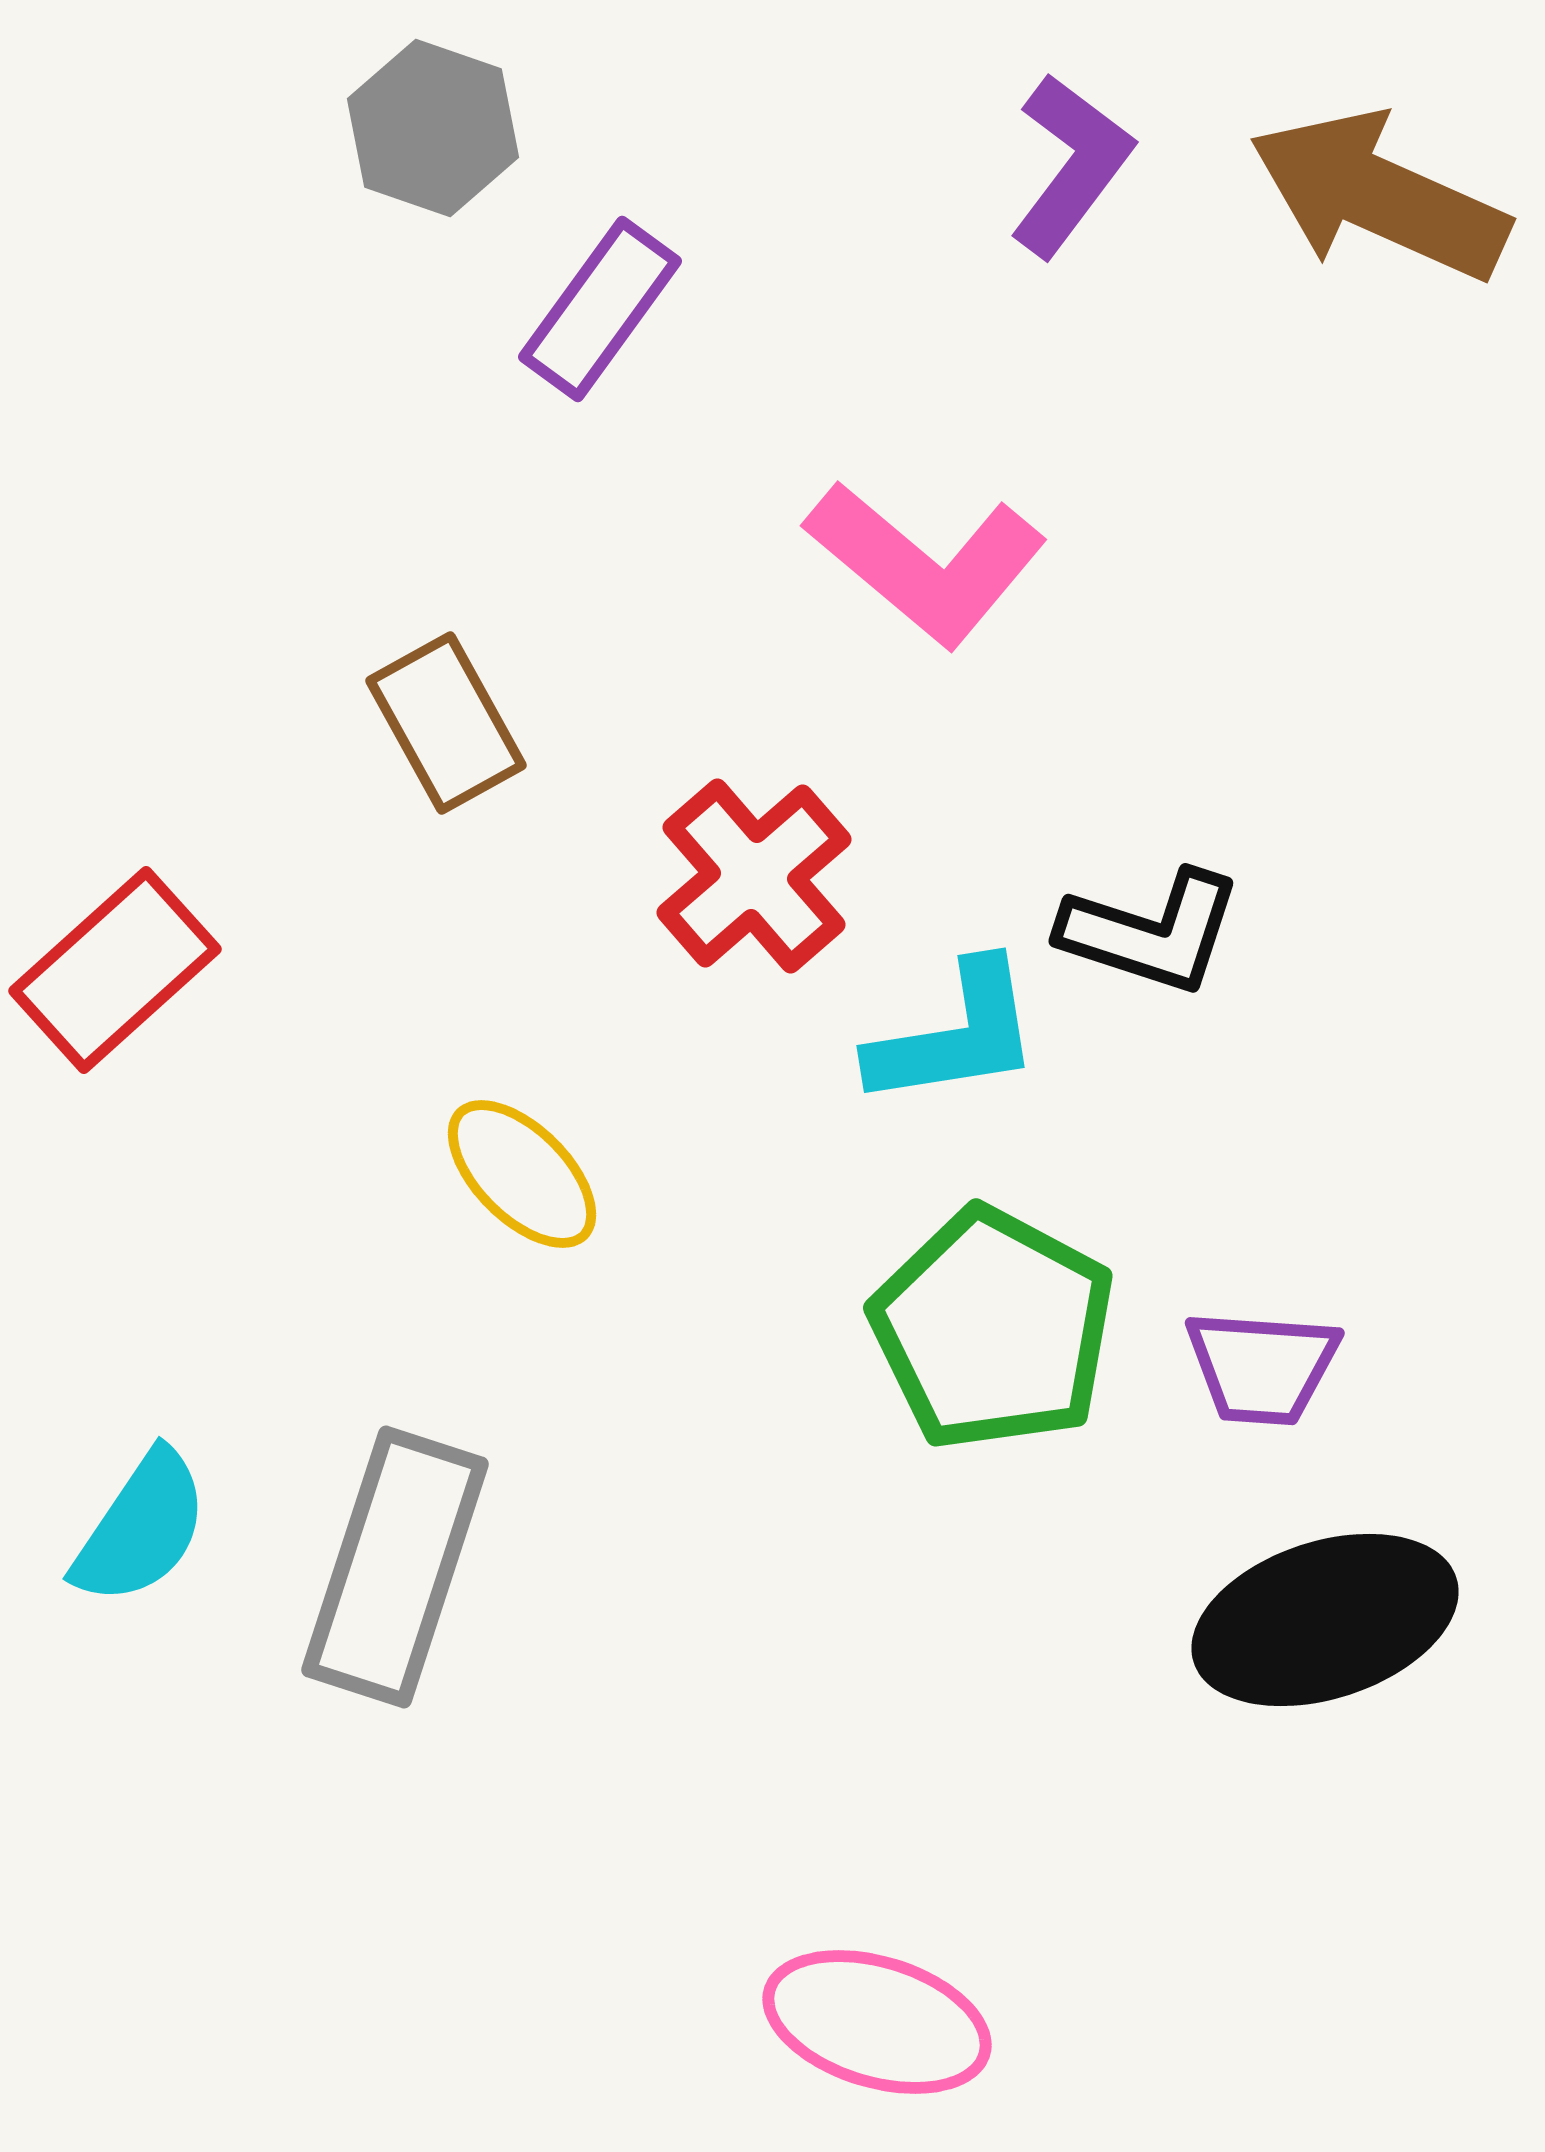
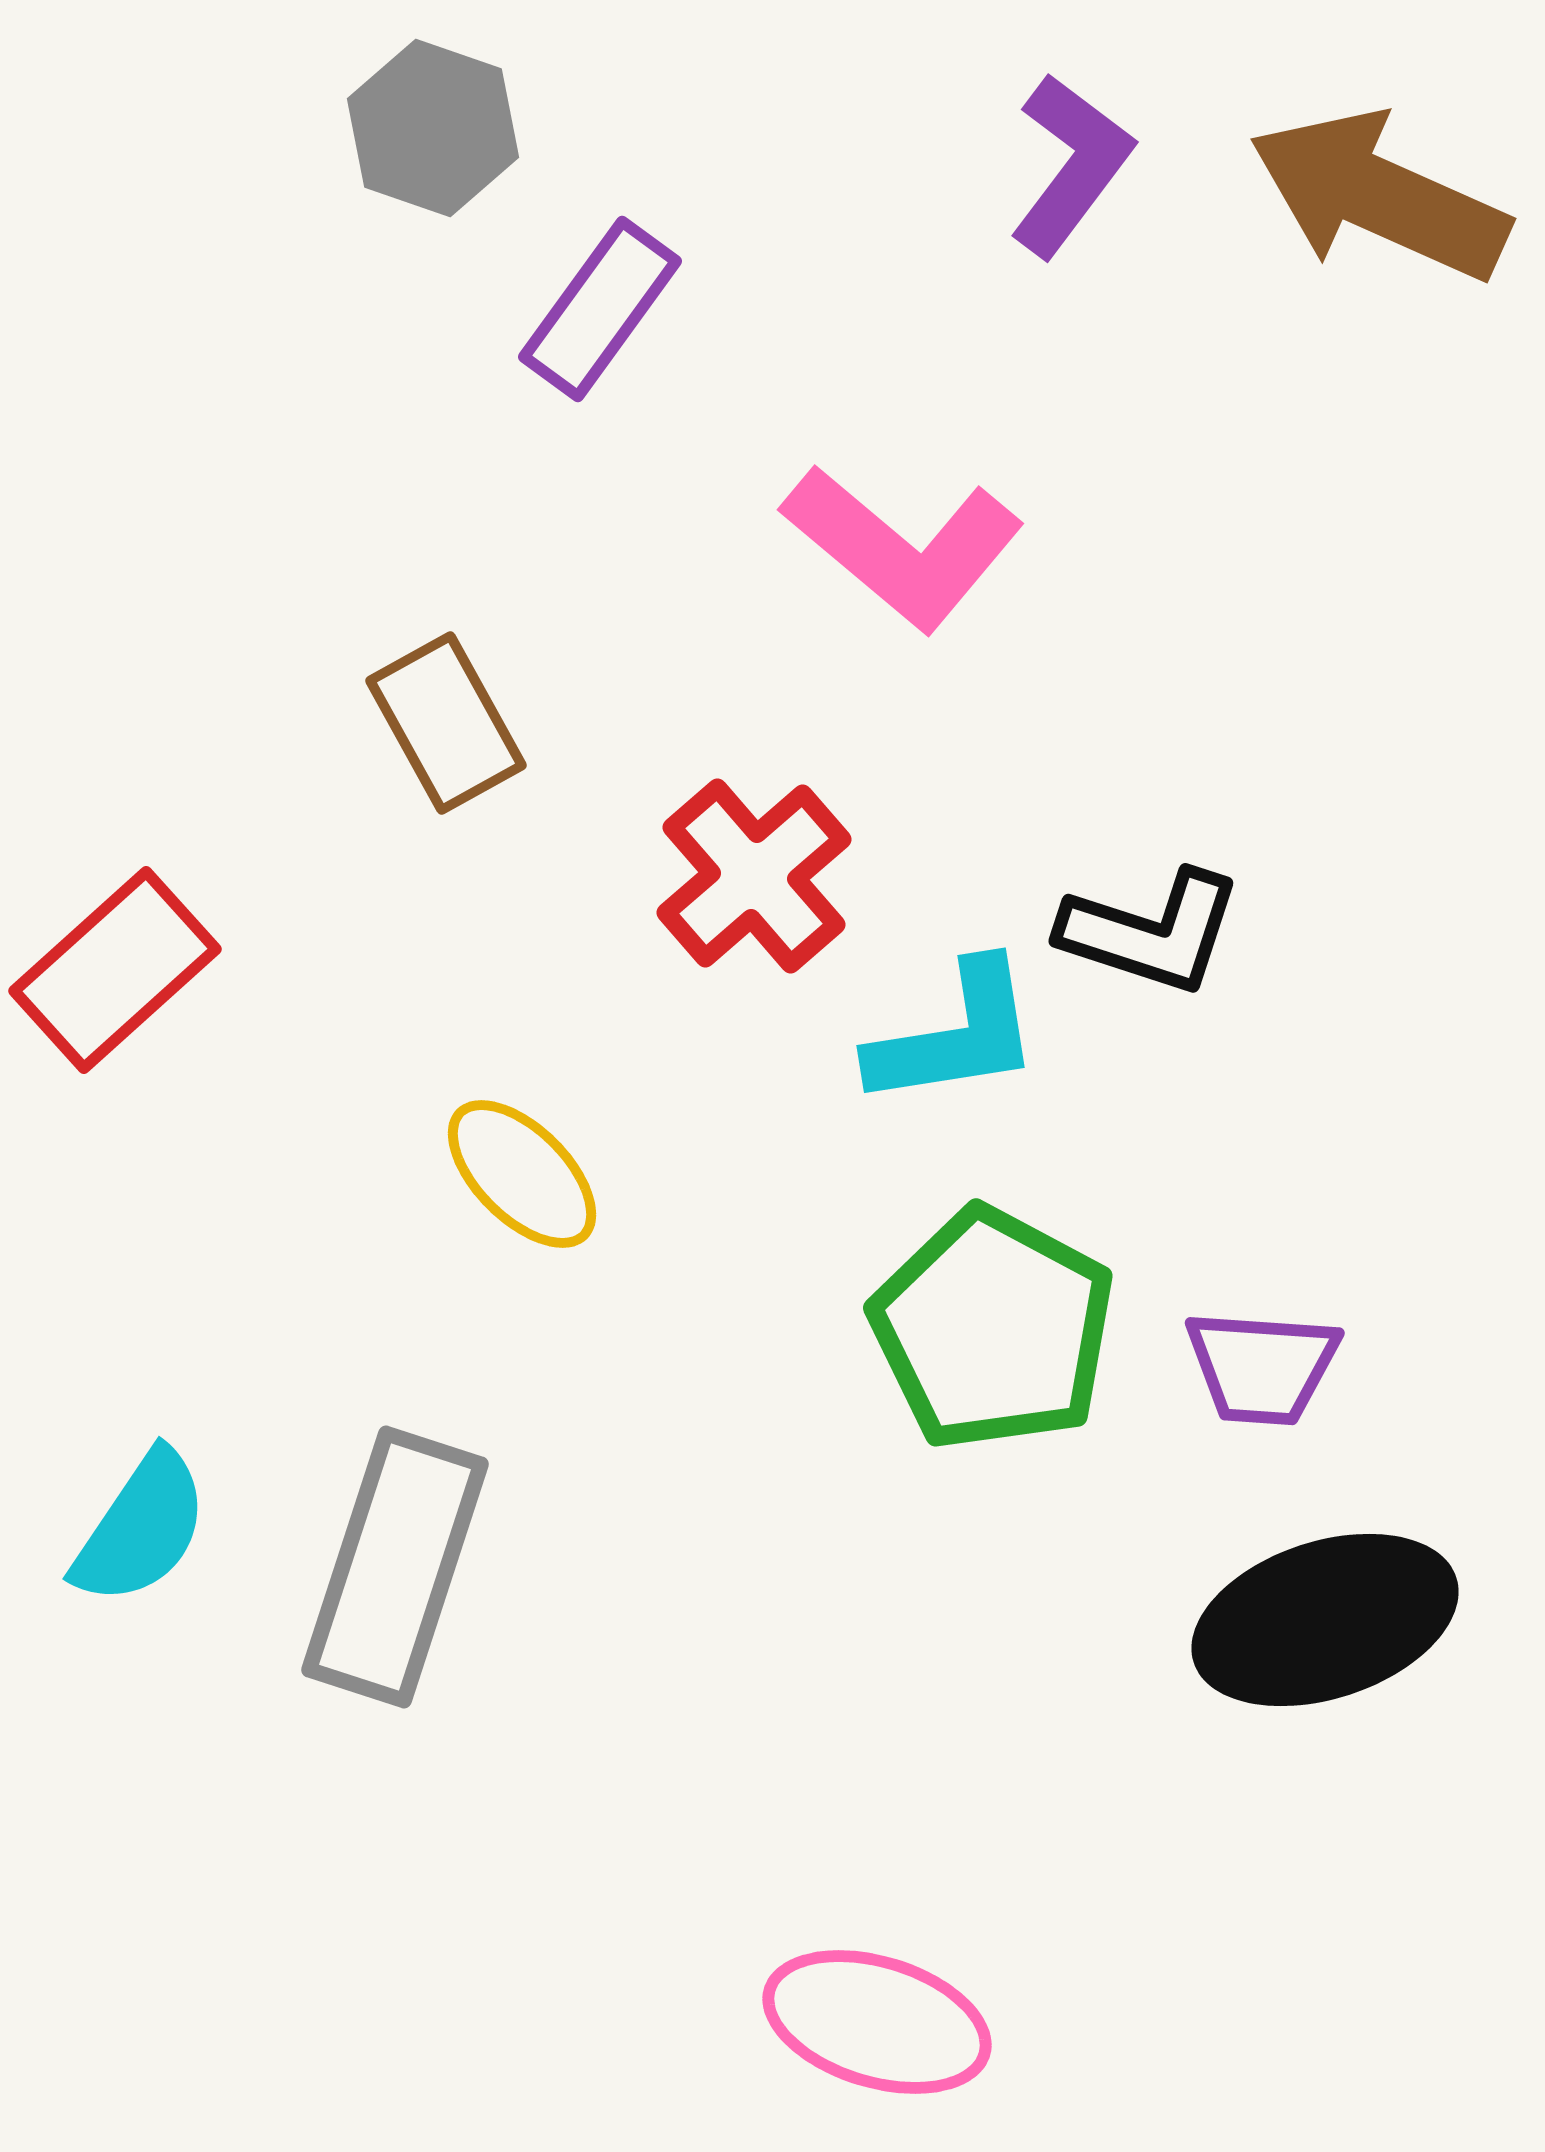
pink L-shape: moved 23 px left, 16 px up
